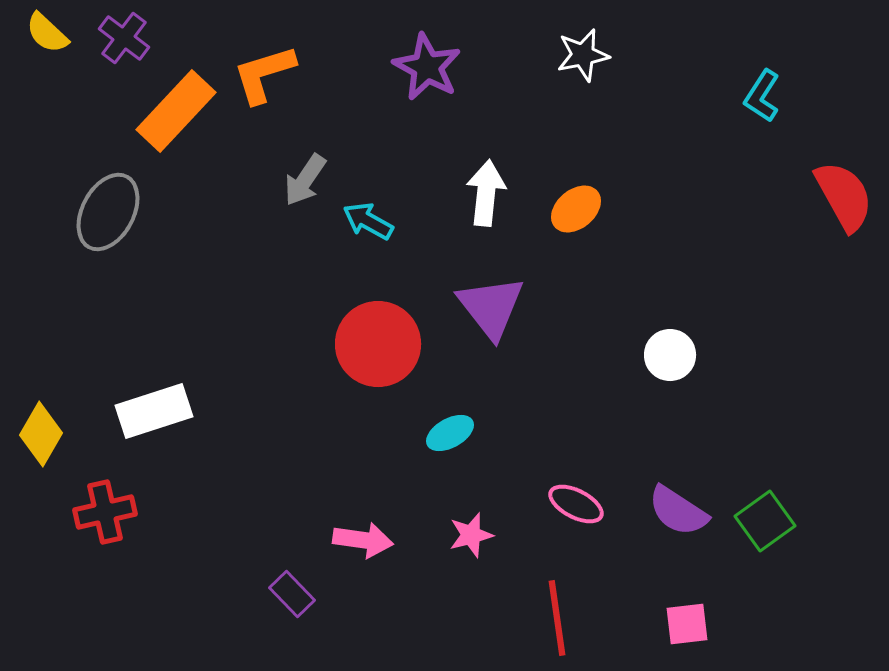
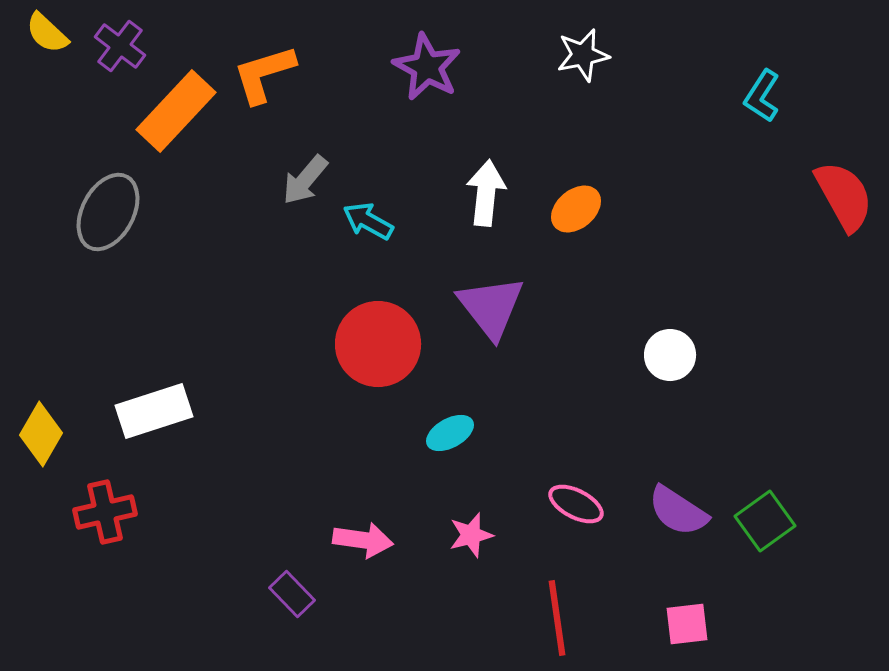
purple cross: moved 4 px left, 8 px down
gray arrow: rotated 6 degrees clockwise
